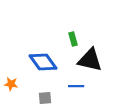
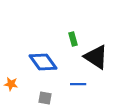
black triangle: moved 6 px right, 3 px up; rotated 20 degrees clockwise
blue line: moved 2 px right, 2 px up
gray square: rotated 16 degrees clockwise
